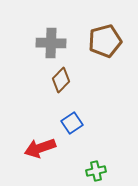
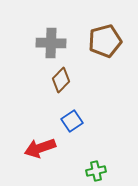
blue square: moved 2 px up
